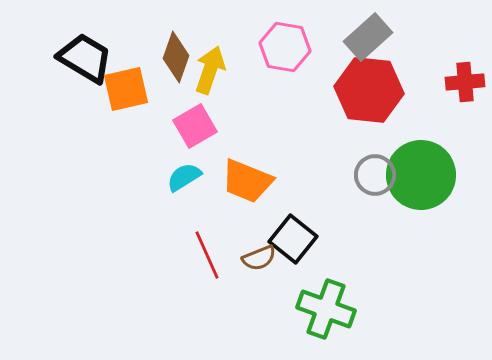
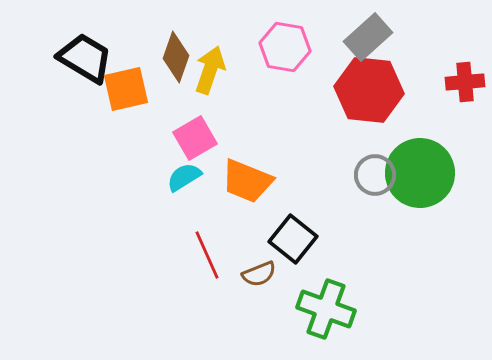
pink square: moved 12 px down
green circle: moved 1 px left, 2 px up
brown semicircle: moved 16 px down
